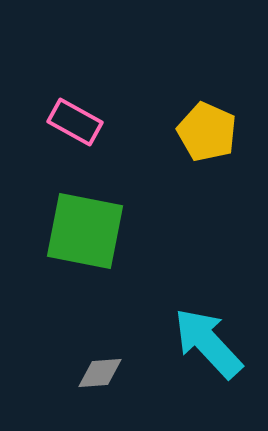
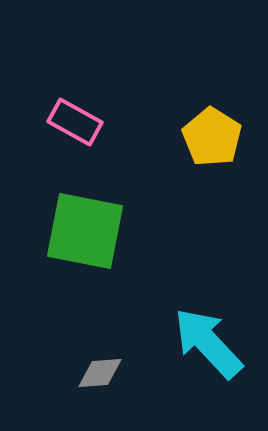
yellow pentagon: moved 5 px right, 5 px down; rotated 8 degrees clockwise
